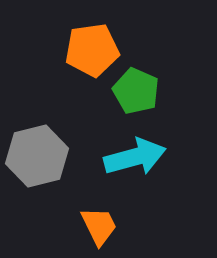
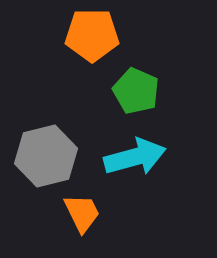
orange pentagon: moved 15 px up; rotated 8 degrees clockwise
gray hexagon: moved 9 px right
orange trapezoid: moved 17 px left, 13 px up
